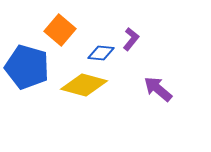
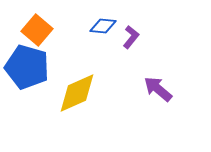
orange square: moved 23 px left
purple L-shape: moved 2 px up
blue diamond: moved 2 px right, 27 px up
yellow diamond: moved 7 px left, 8 px down; rotated 39 degrees counterclockwise
